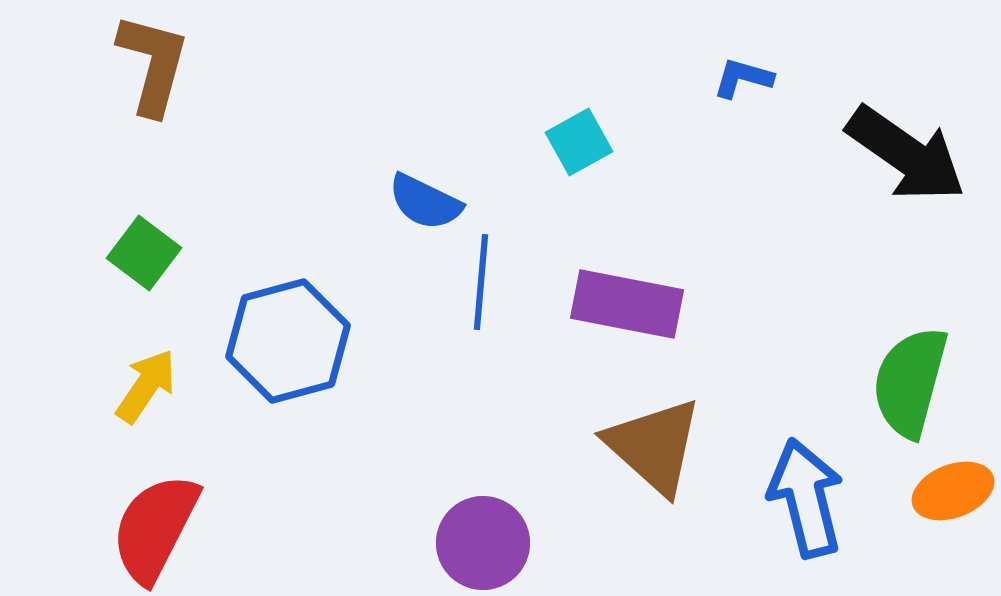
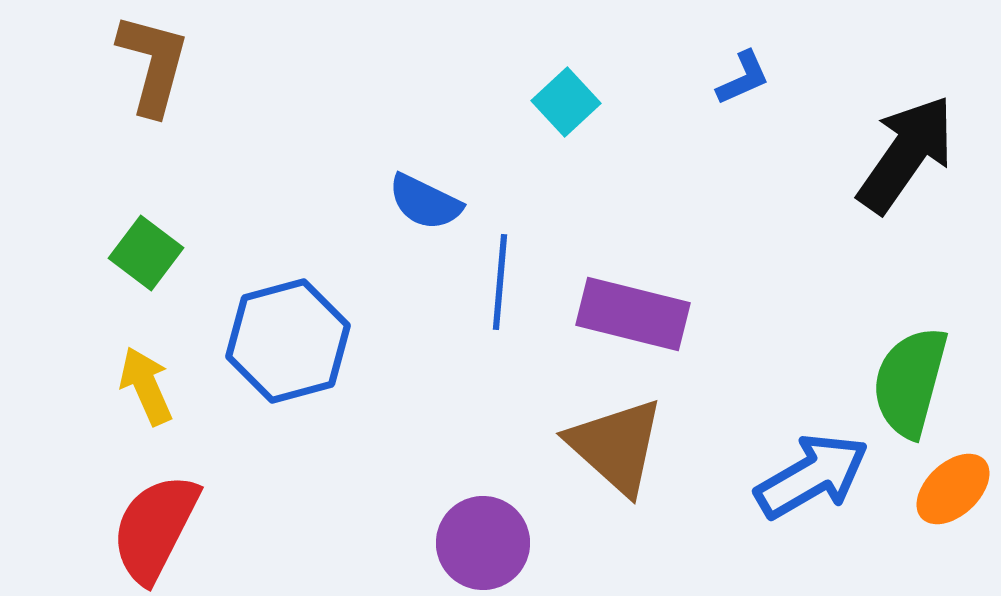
blue L-shape: rotated 140 degrees clockwise
cyan square: moved 13 px left, 40 px up; rotated 14 degrees counterclockwise
black arrow: rotated 90 degrees counterclockwise
green square: moved 2 px right
blue line: moved 19 px right
purple rectangle: moved 6 px right, 10 px down; rotated 3 degrees clockwise
yellow arrow: rotated 58 degrees counterclockwise
brown triangle: moved 38 px left
orange ellipse: moved 2 px up; rotated 22 degrees counterclockwise
blue arrow: moved 6 px right, 22 px up; rotated 74 degrees clockwise
